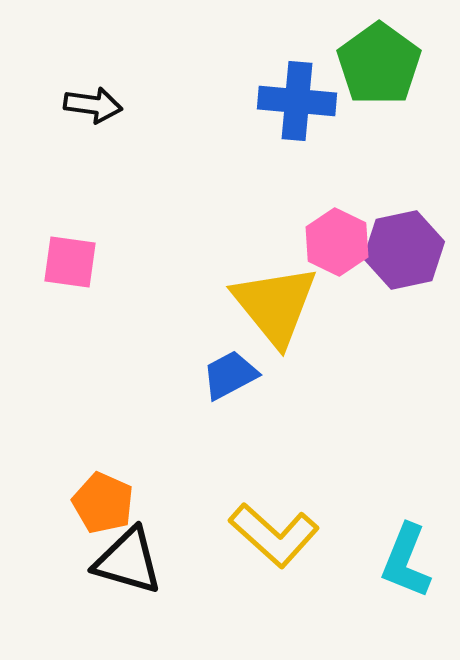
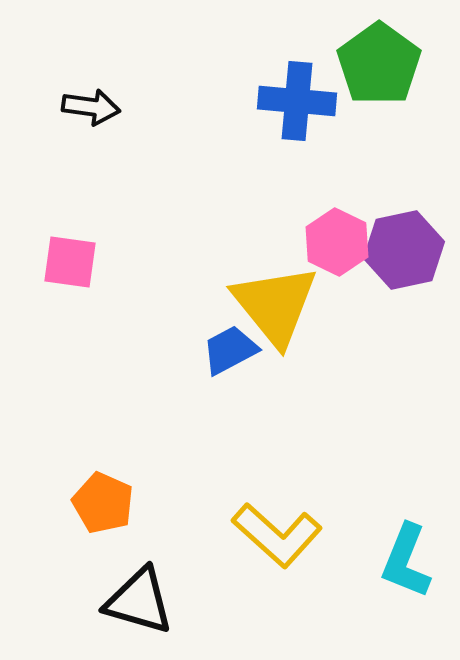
black arrow: moved 2 px left, 2 px down
blue trapezoid: moved 25 px up
yellow L-shape: moved 3 px right
black triangle: moved 11 px right, 40 px down
